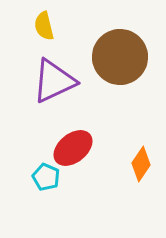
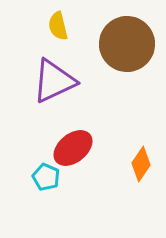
yellow semicircle: moved 14 px right
brown circle: moved 7 px right, 13 px up
